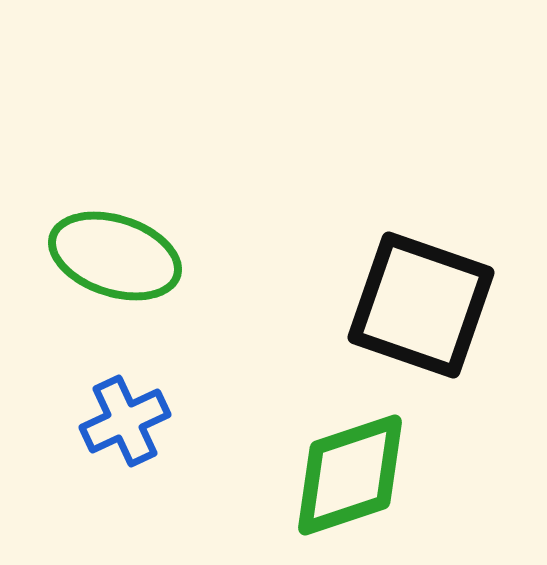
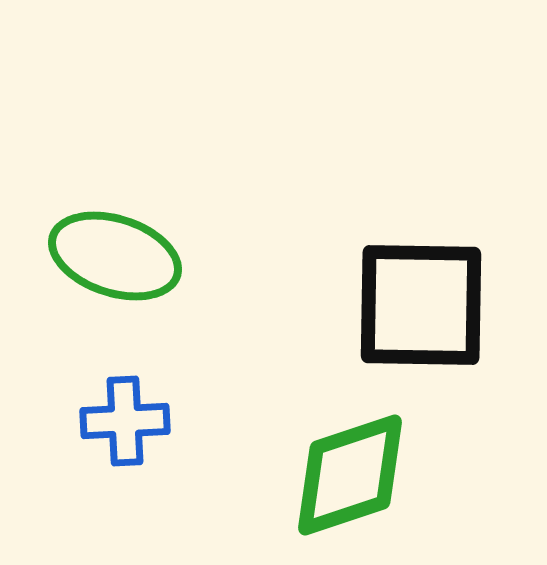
black square: rotated 18 degrees counterclockwise
blue cross: rotated 22 degrees clockwise
